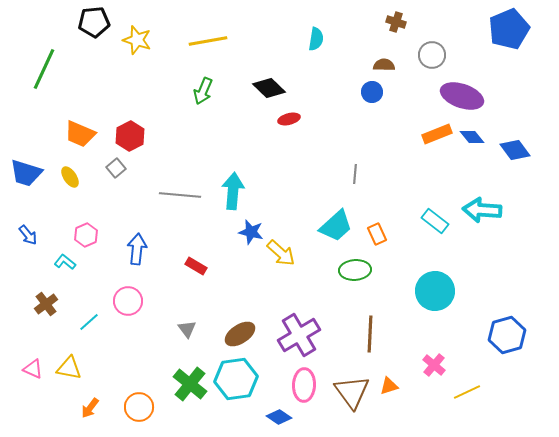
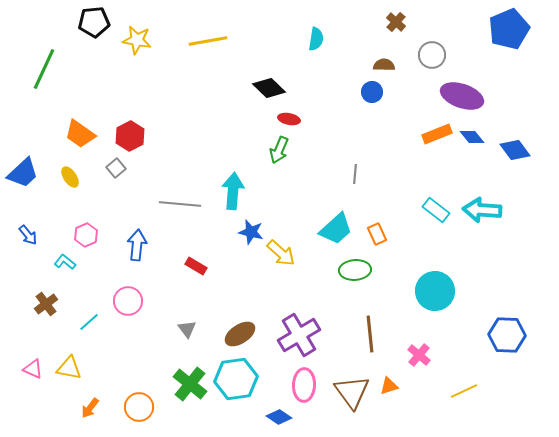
brown cross at (396, 22): rotated 24 degrees clockwise
yellow star at (137, 40): rotated 8 degrees counterclockwise
green arrow at (203, 91): moved 76 px right, 59 px down
red ellipse at (289, 119): rotated 25 degrees clockwise
orange trapezoid at (80, 134): rotated 12 degrees clockwise
blue trapezoid at (26, 173): moved 3 px left; rotated 60 degrees counterclockwise
gray line at (180, 195): moved 9 px down
cyan rectangle at (435, 221): moved 1 px right, 11 px up
cyan trapezoid at (336, 226): moved 3 px down
blue arrow at (137, 249): moved 4 px up
brown line at (370, 334): rotated 9 degrees counterclockwise
blue hexagon at (507, 335): rotated 18 degrees clockwise
pink cross at (434, 365): moved 15 px left, 10 px up
yellow line at (467, 392): moved 3 px left, 1 px up
